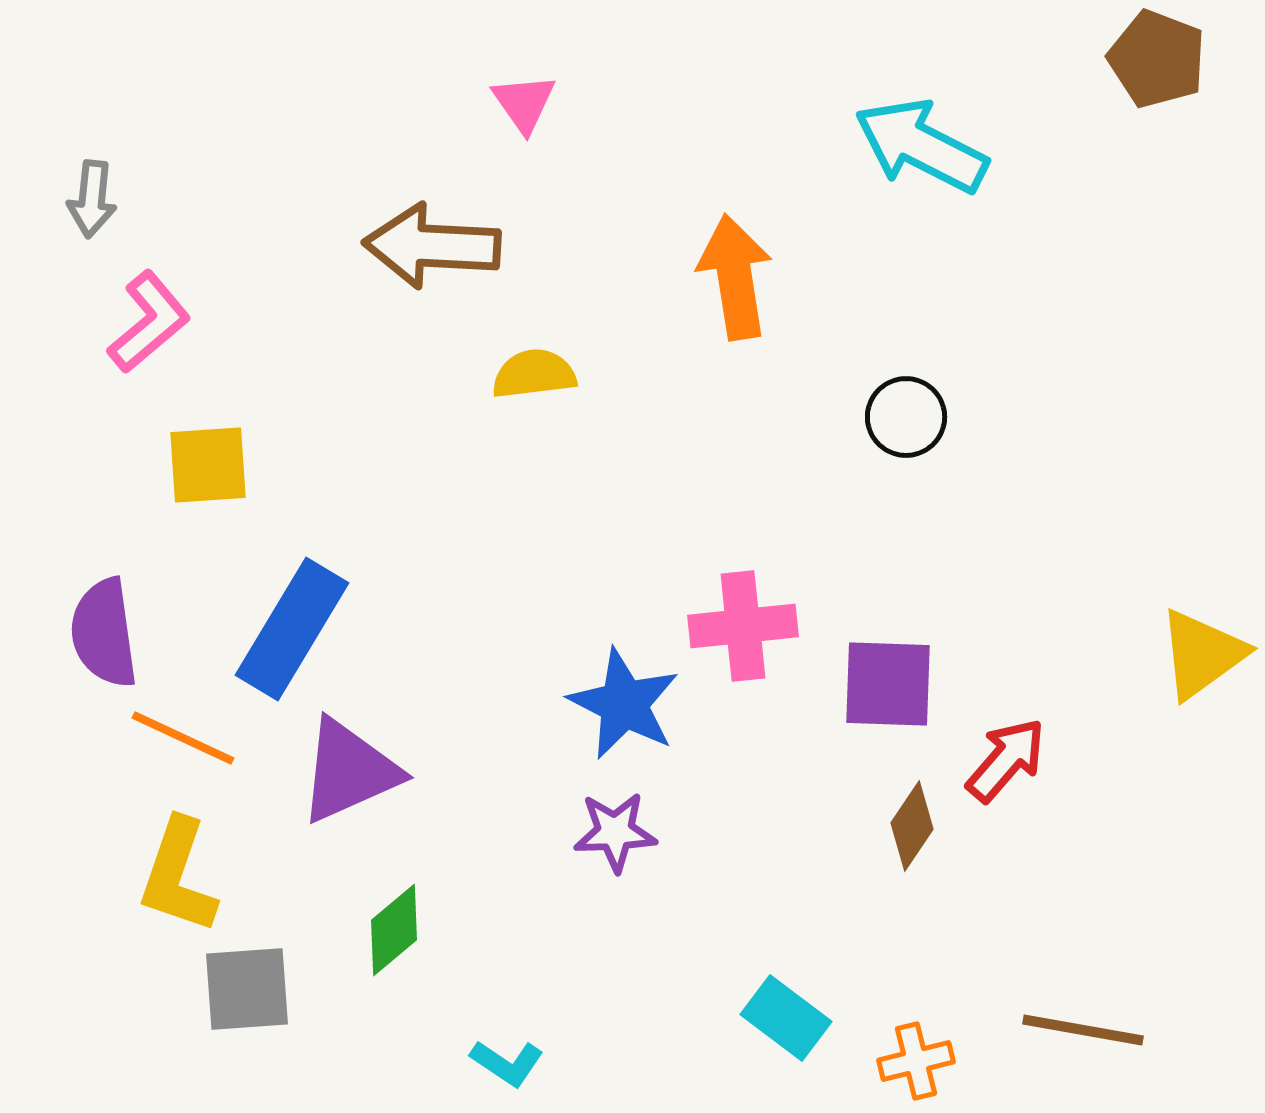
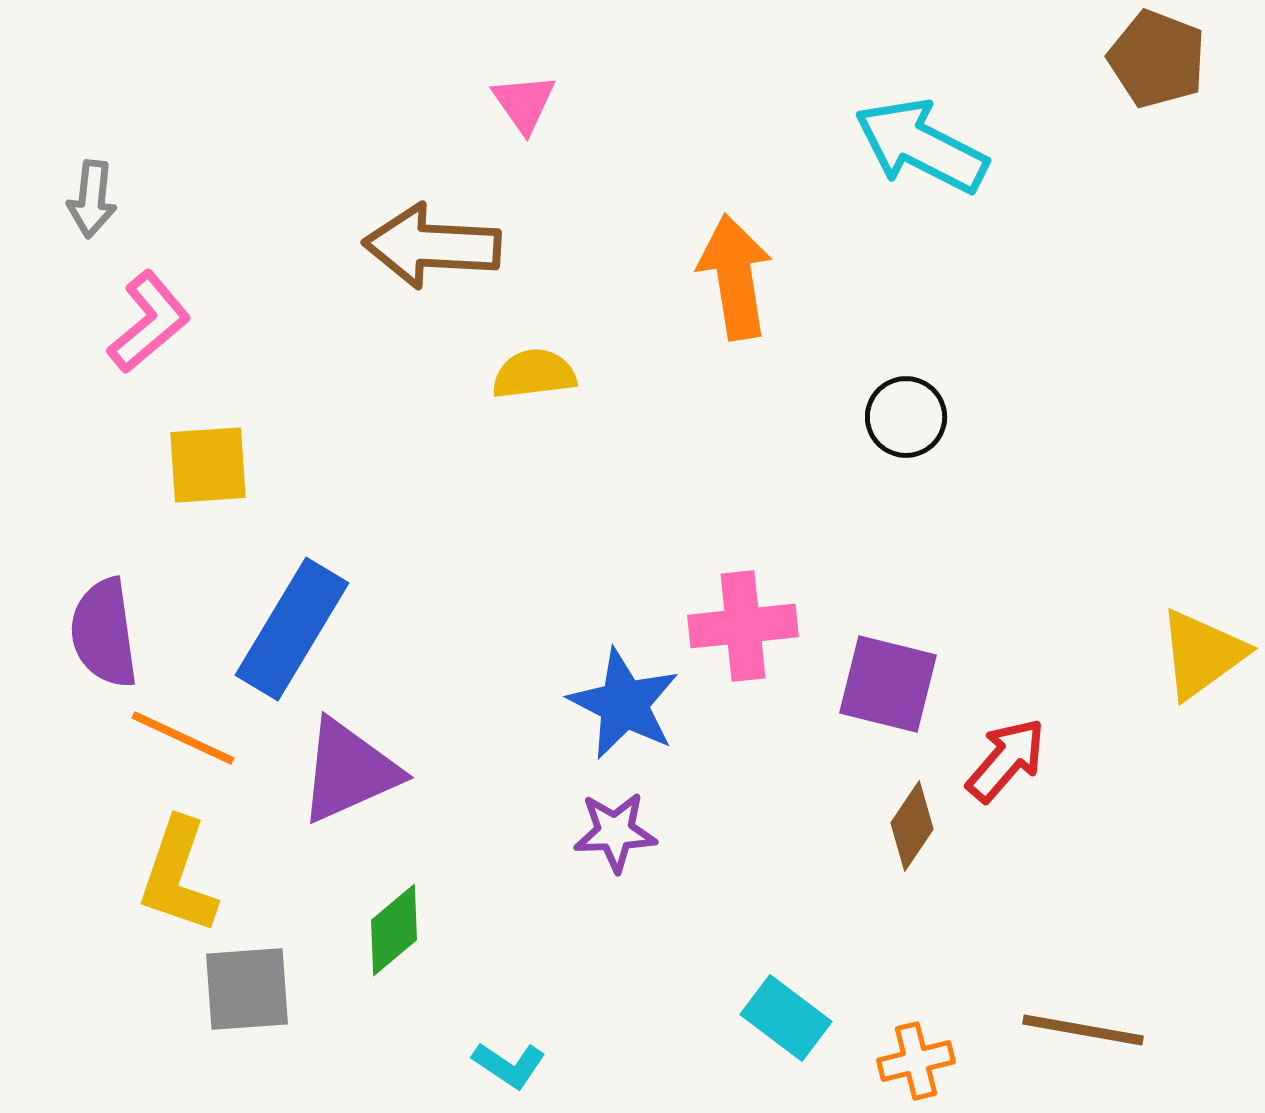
purple square: rotated 12 degrees clockwise
cyan L-shape: moved 2 px right, 2 px down
